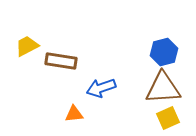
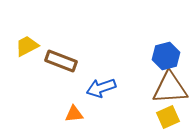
blue hexagon: moved 2 px right, 4 px down
brown rectangle: rotated 12 degrees clockwise
brown triangle: moved 7 px right
yellow square: moved 1 px up
